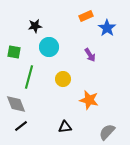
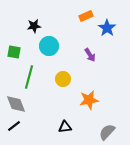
black star: moved 1 px left
cyan circle: moved 1 px up
orange star: rotated 24 degrees counterclockwise
black line: moved 7 px left
